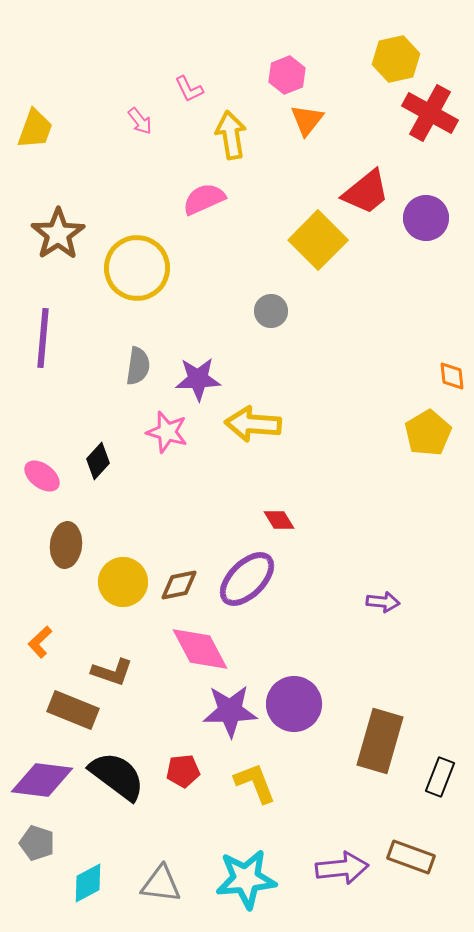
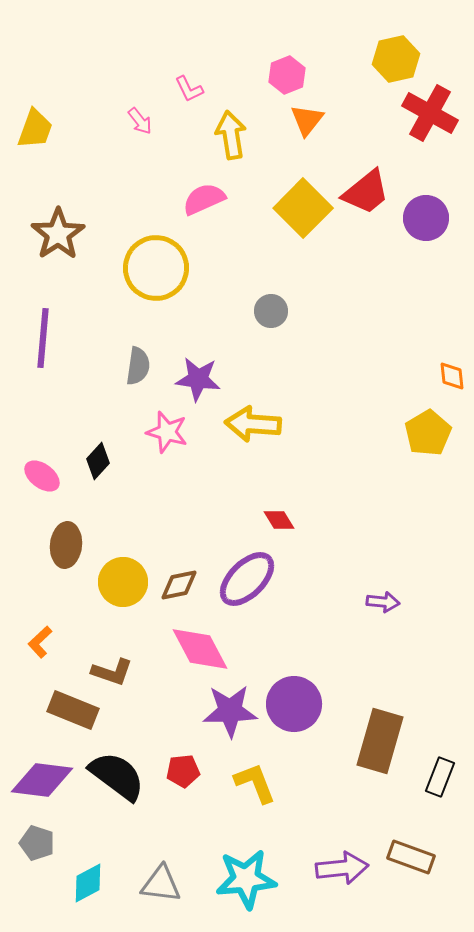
yellow square at (318, 240): moved 15 px left, 32 px up
yellow circle at (137, 268): moved 19 px right
purple star at (198, 379): rotated 9 degrees clockwise
